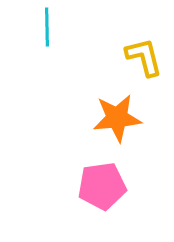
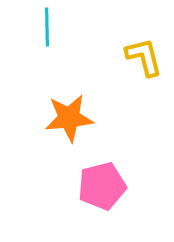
orange star: moved 48 px left
pink pentagon: rotated 6 degrees counterclockwise
